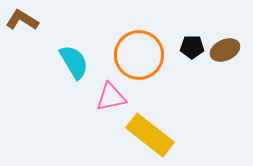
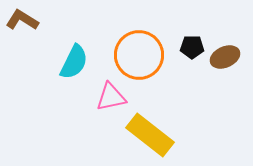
brown ellipse: moved 7 px down
cyan semicircle: rotated 57 degrees clockwise
